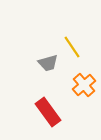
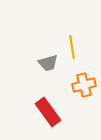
yellow line: rotated 25 degrees clockwise
orange cross: rotated 25 degrees clockwise
